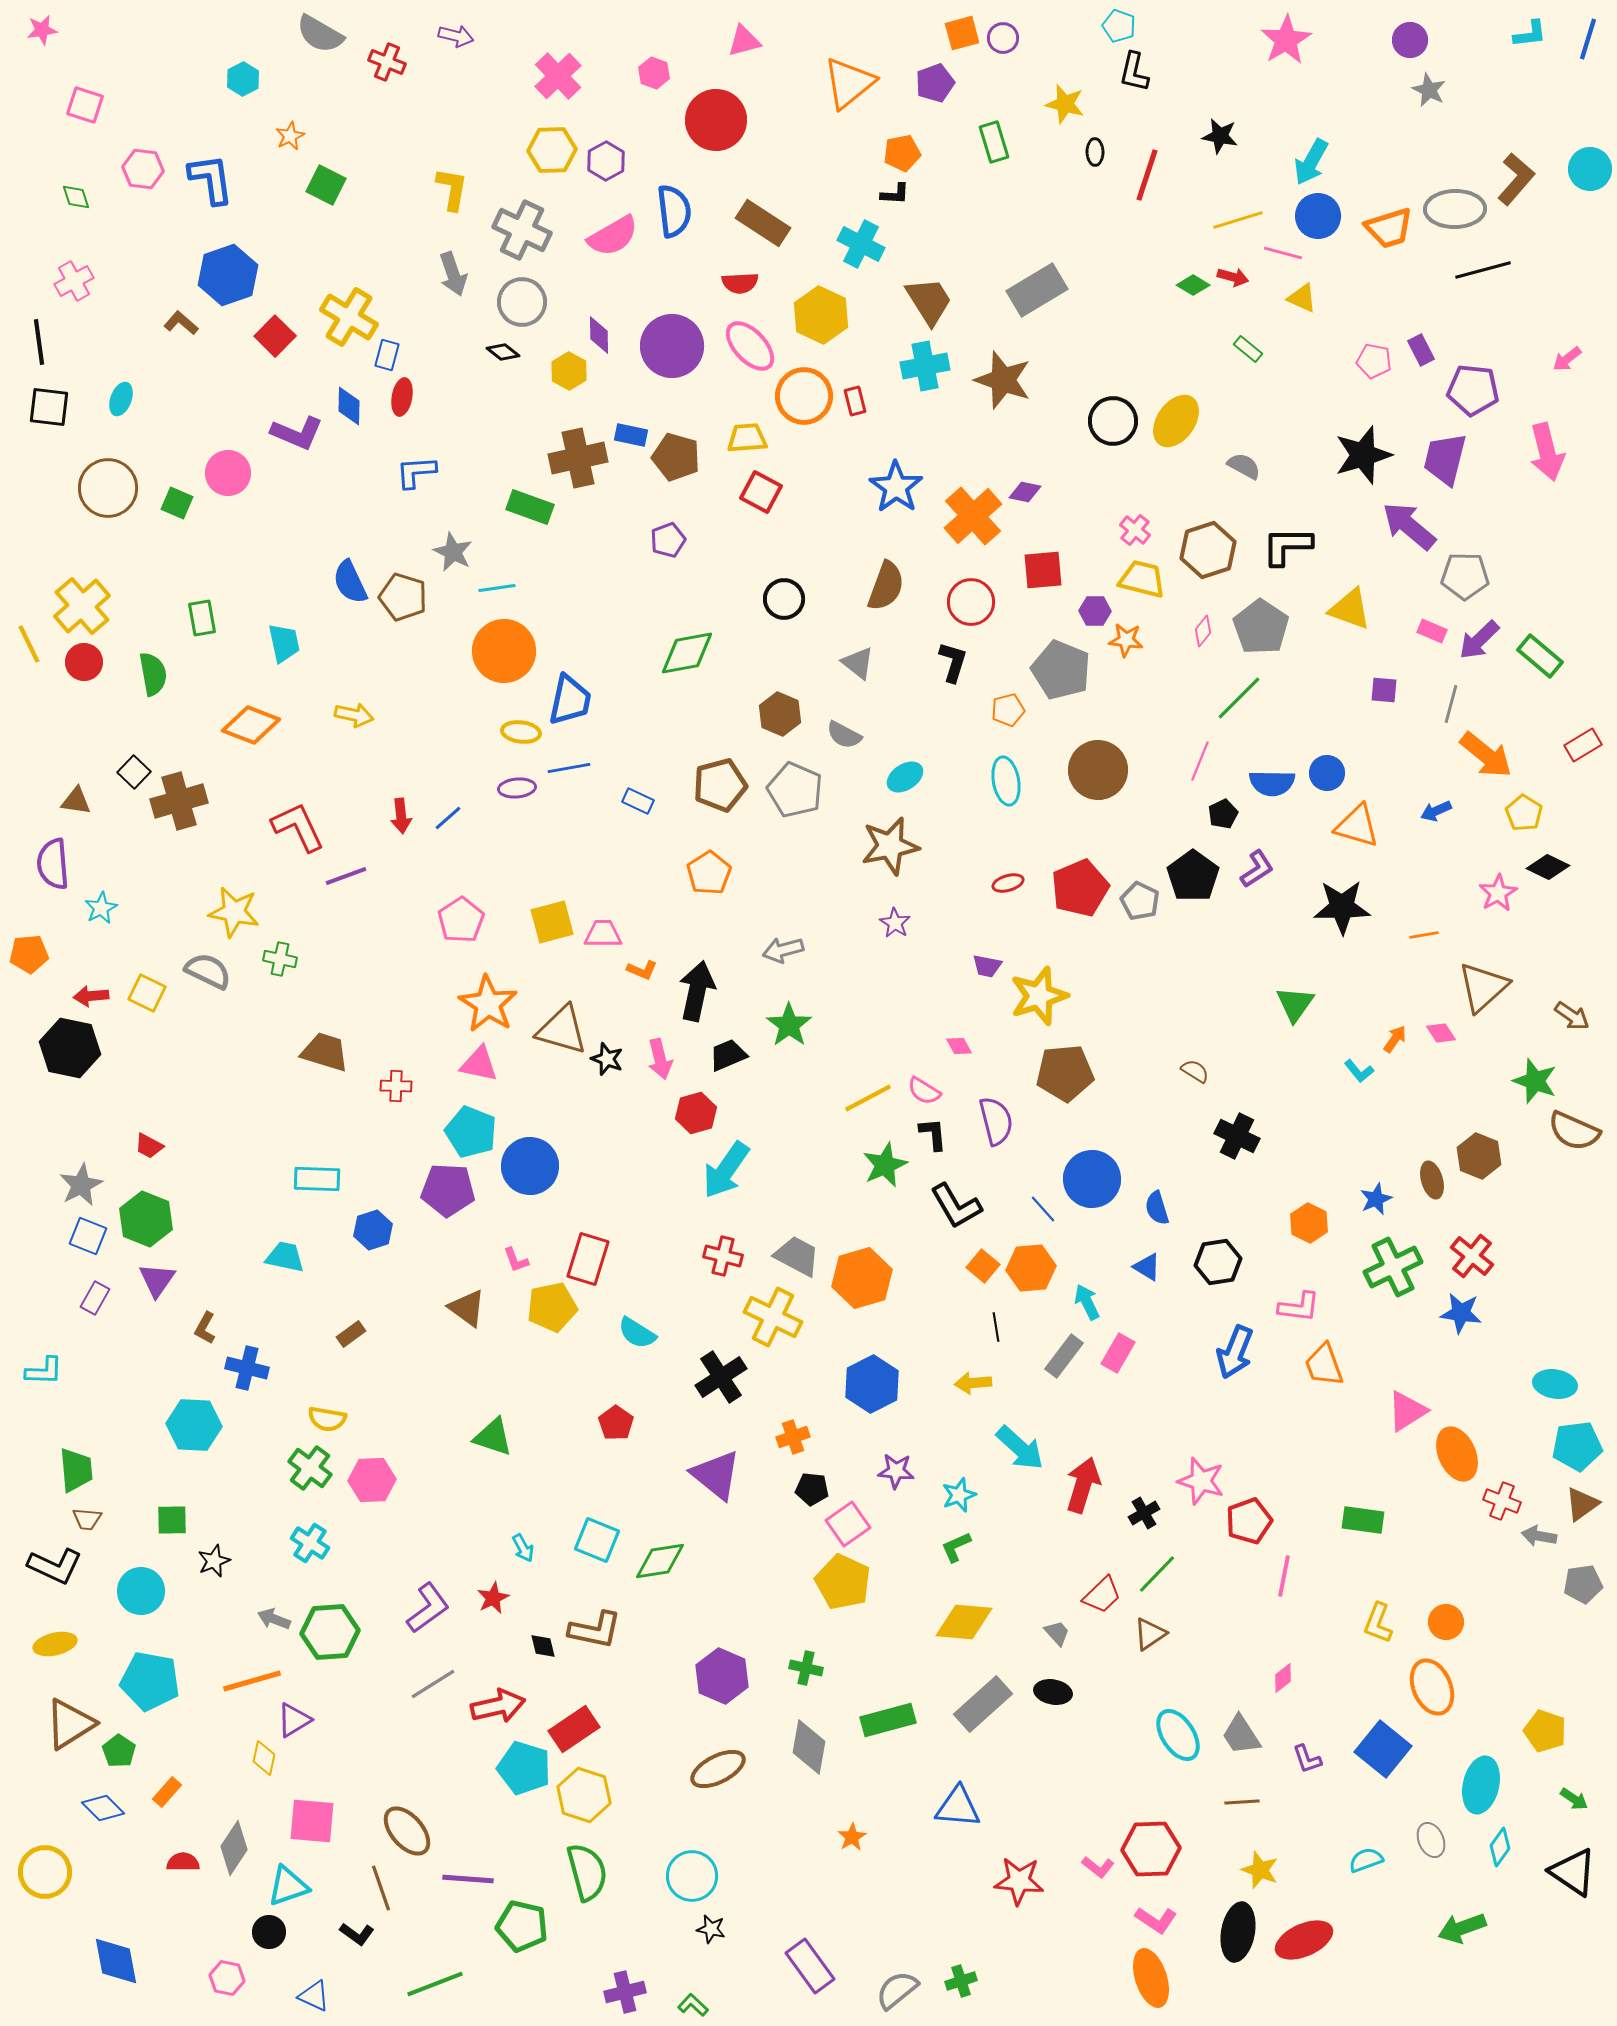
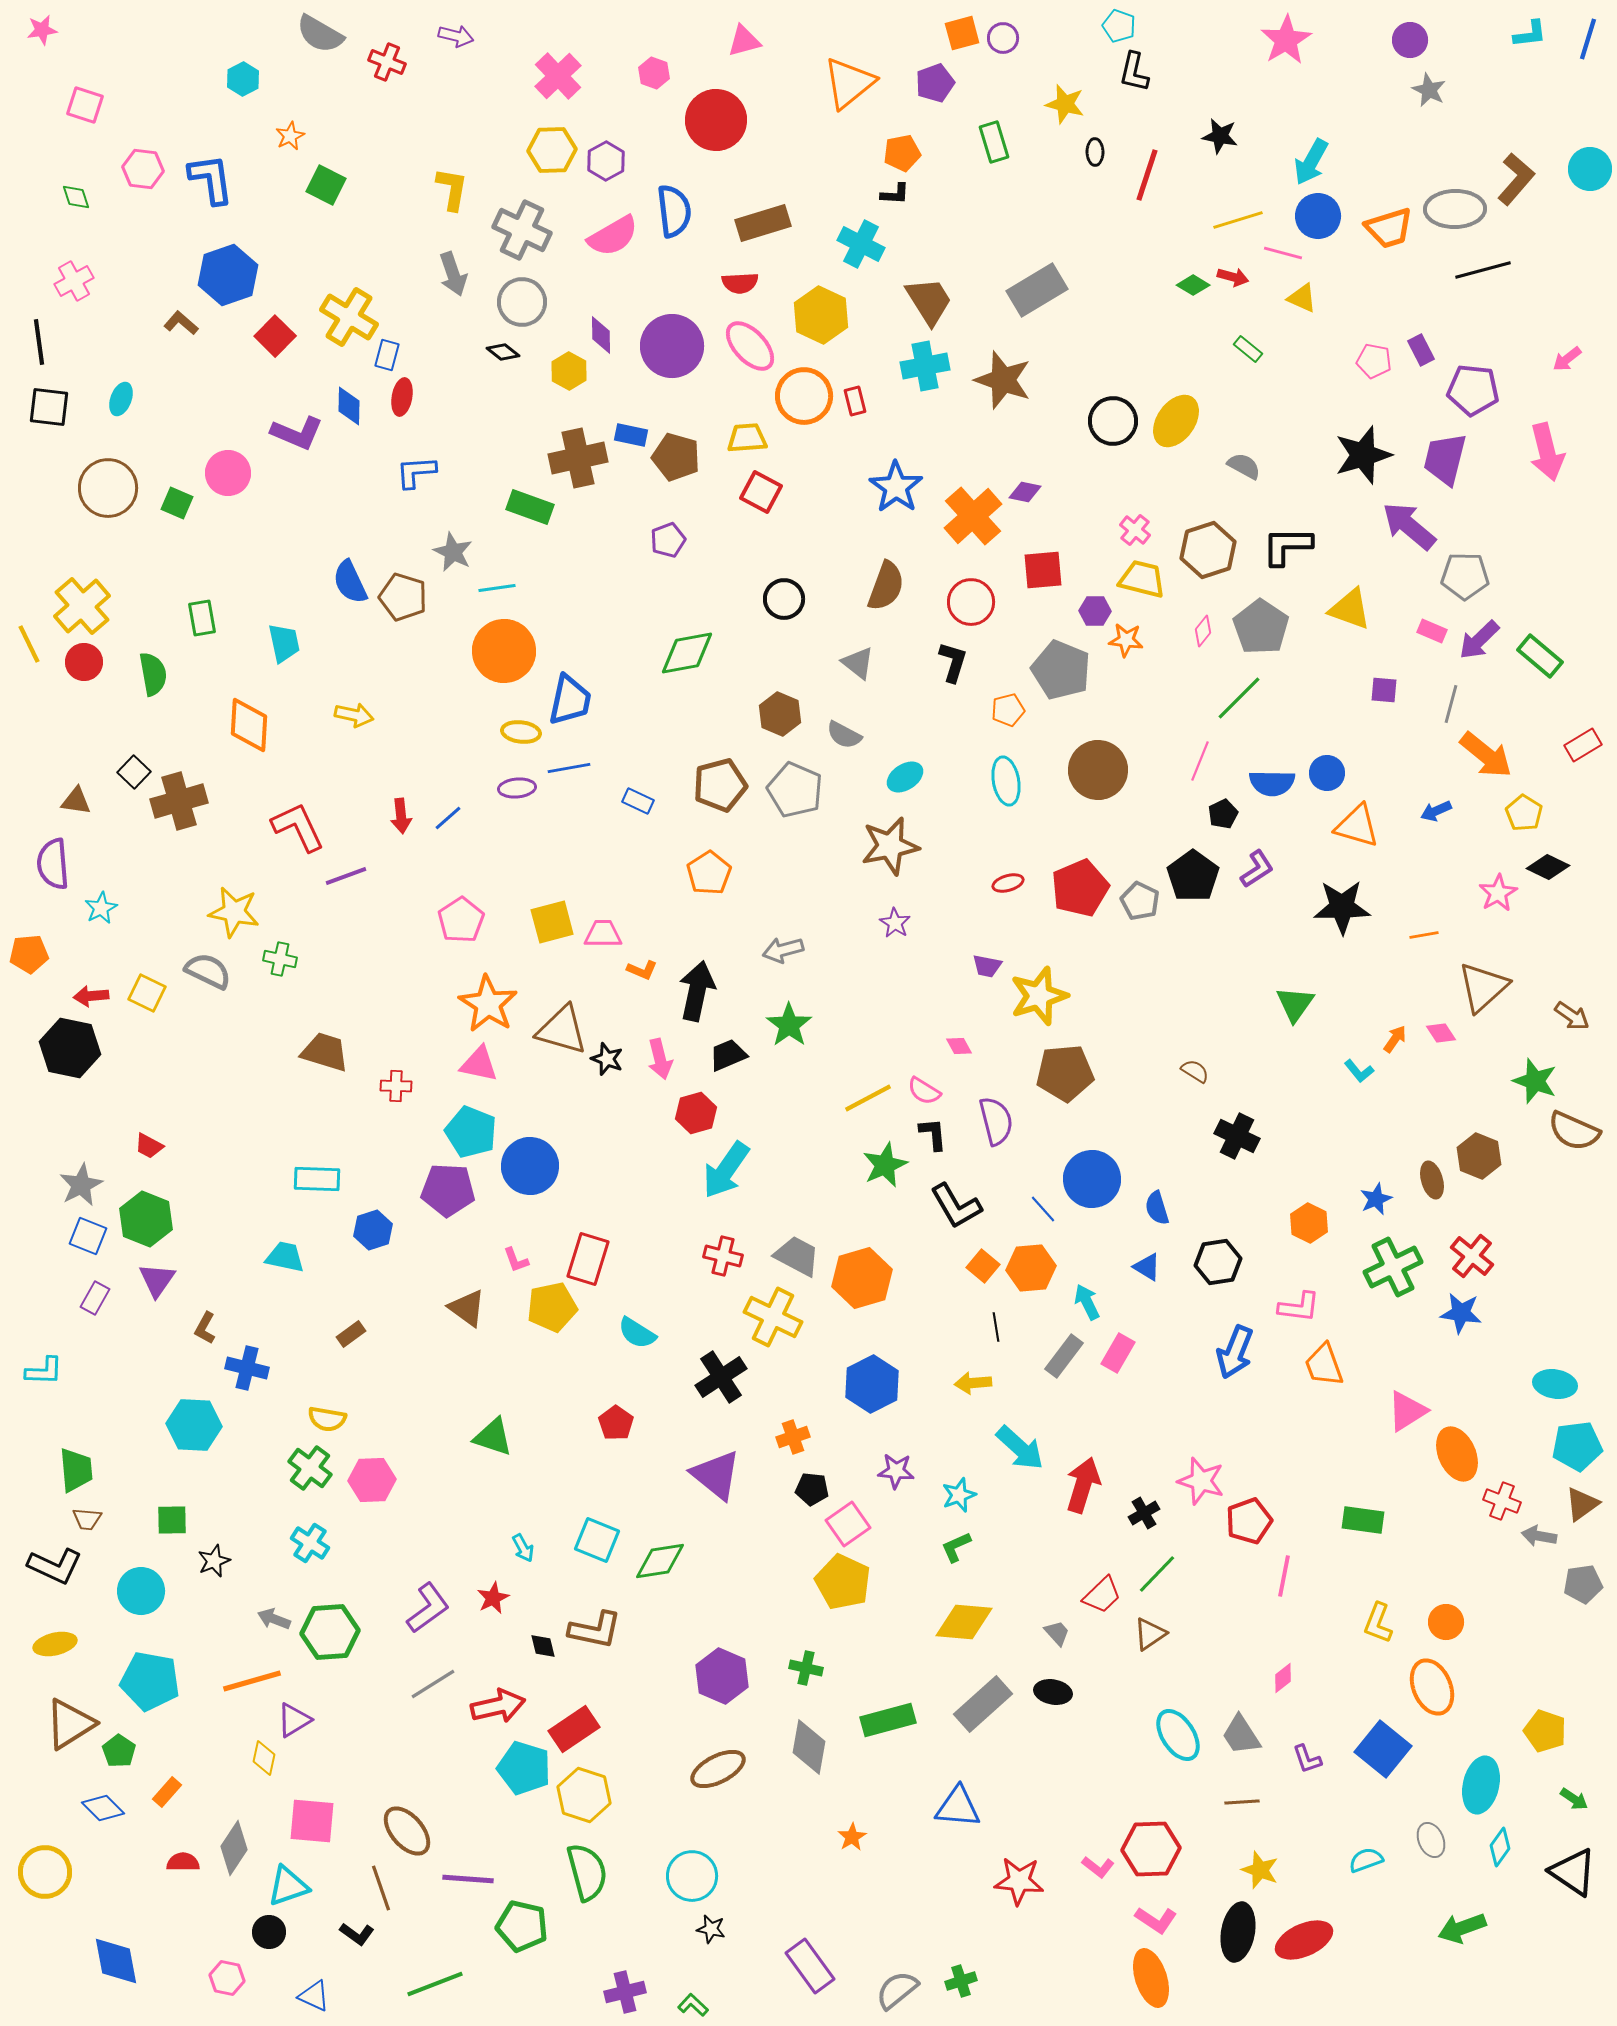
brown rectangle at (763, 223): rotated 50 degrees counterclockwise
purple diamond at (599, 335): moved 2 px right
orange diamond at (251, 725): moved 2 px left; rotated 72 degrees clockwise
